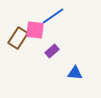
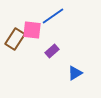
pink square: moved 3 px left
brown rectangle: moved 3 px left, 1 px down
blue triangle: rotated 35 degrees counterclockwise
